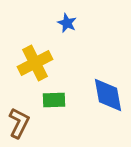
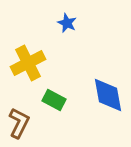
yellow cross: moved 7 px left
green rectangle: rotated 30 degrees clockwise
